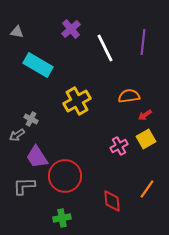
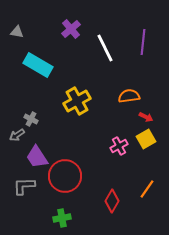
red arrow: moved 1 px right, 2 px down; rotated 120 degrees counterclockwise
red diamond: rotated 35 degrees clockwise
